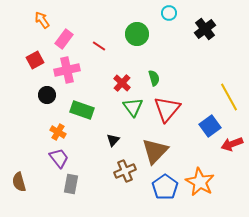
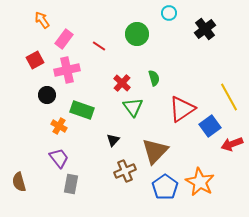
red triangle: moved 15 px right; rotated 16 degrees clockwise
orange cross: moved 1 px right, 6 px up
